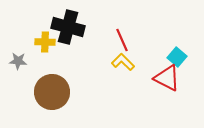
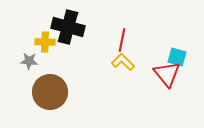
red line: rotated 35 degrees clockwise
cyan square: rotated 24 degrees counterclockwise
gray star: moved 11 px right
red triangle: moved 4 px up; rotated 24 degrees clockwise
brown circle: moved 2 px left
